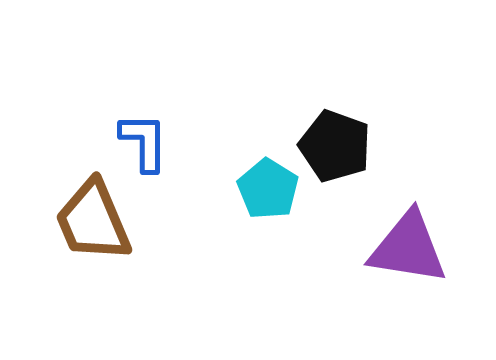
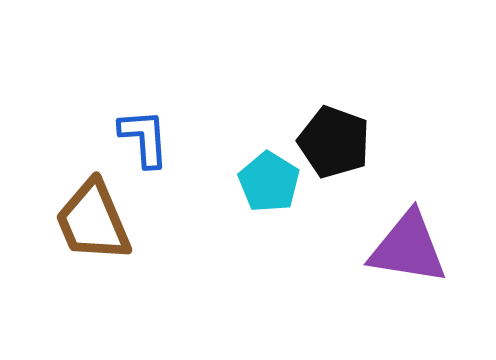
blue L-shape: moved 4 px up; rotated 4 degrees counterclockwise
black pentagon: moved 1 px left, 4 px up
cyan pentagon: moved 1 px right, 7 px up
